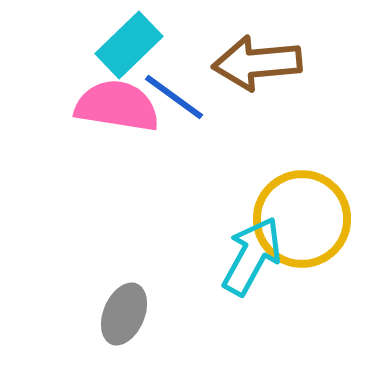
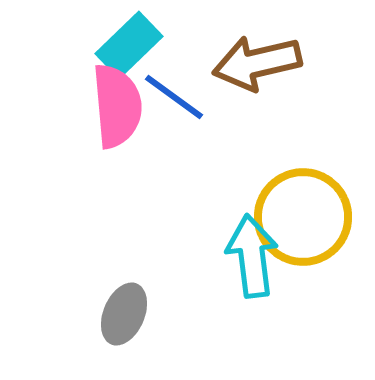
brown arrow: rotated 8 degrees counterclockwise
pink semicircle: rotated 76 degrees clockwise
yellow circle: moved 1 px right, 2 px up
cyan arrow: rotated 36 degrees counterclockwise
